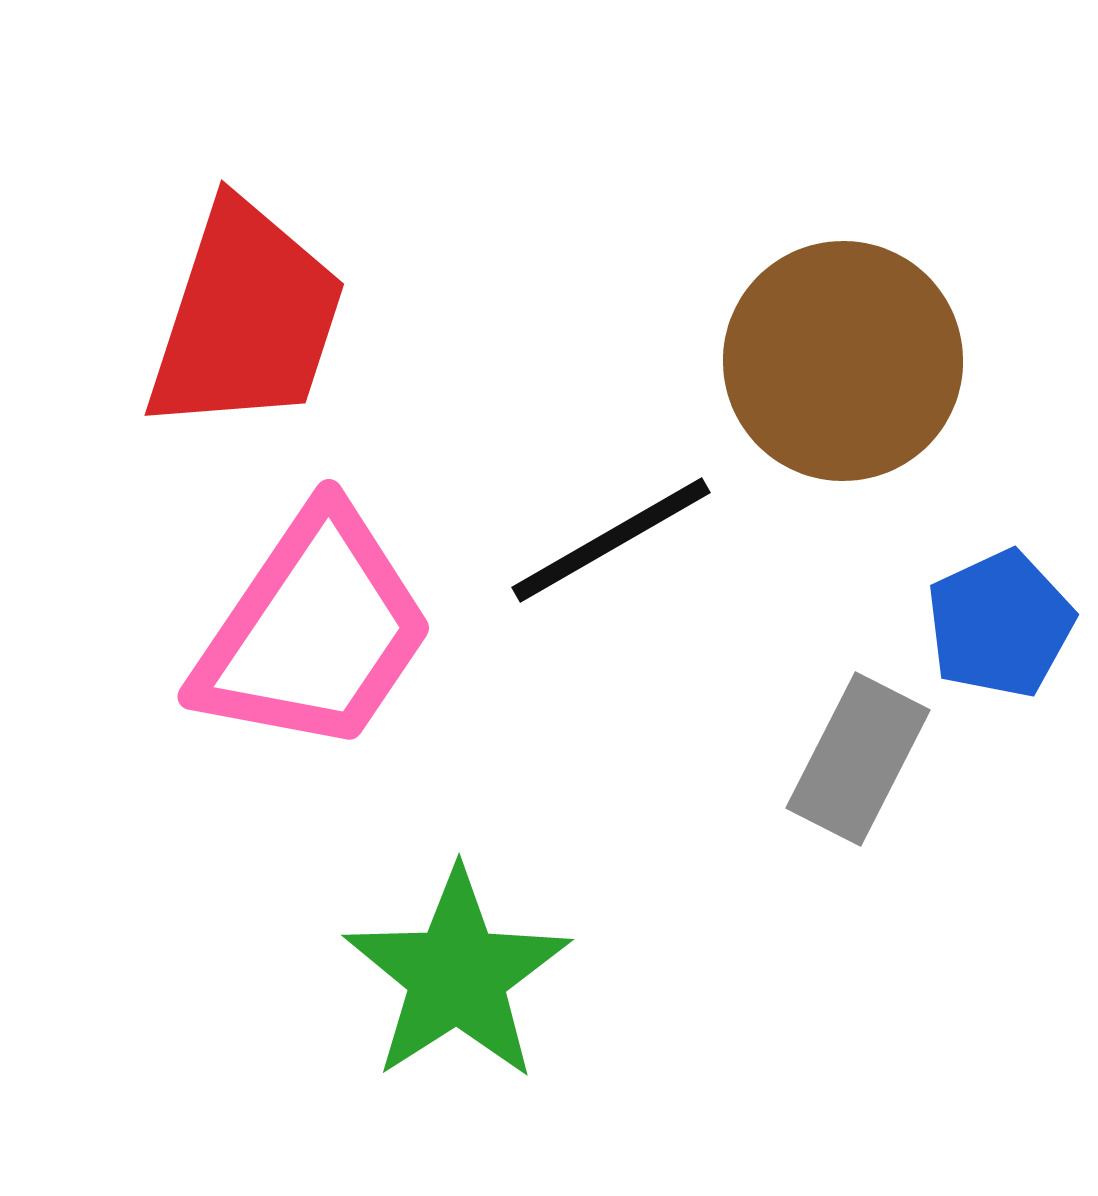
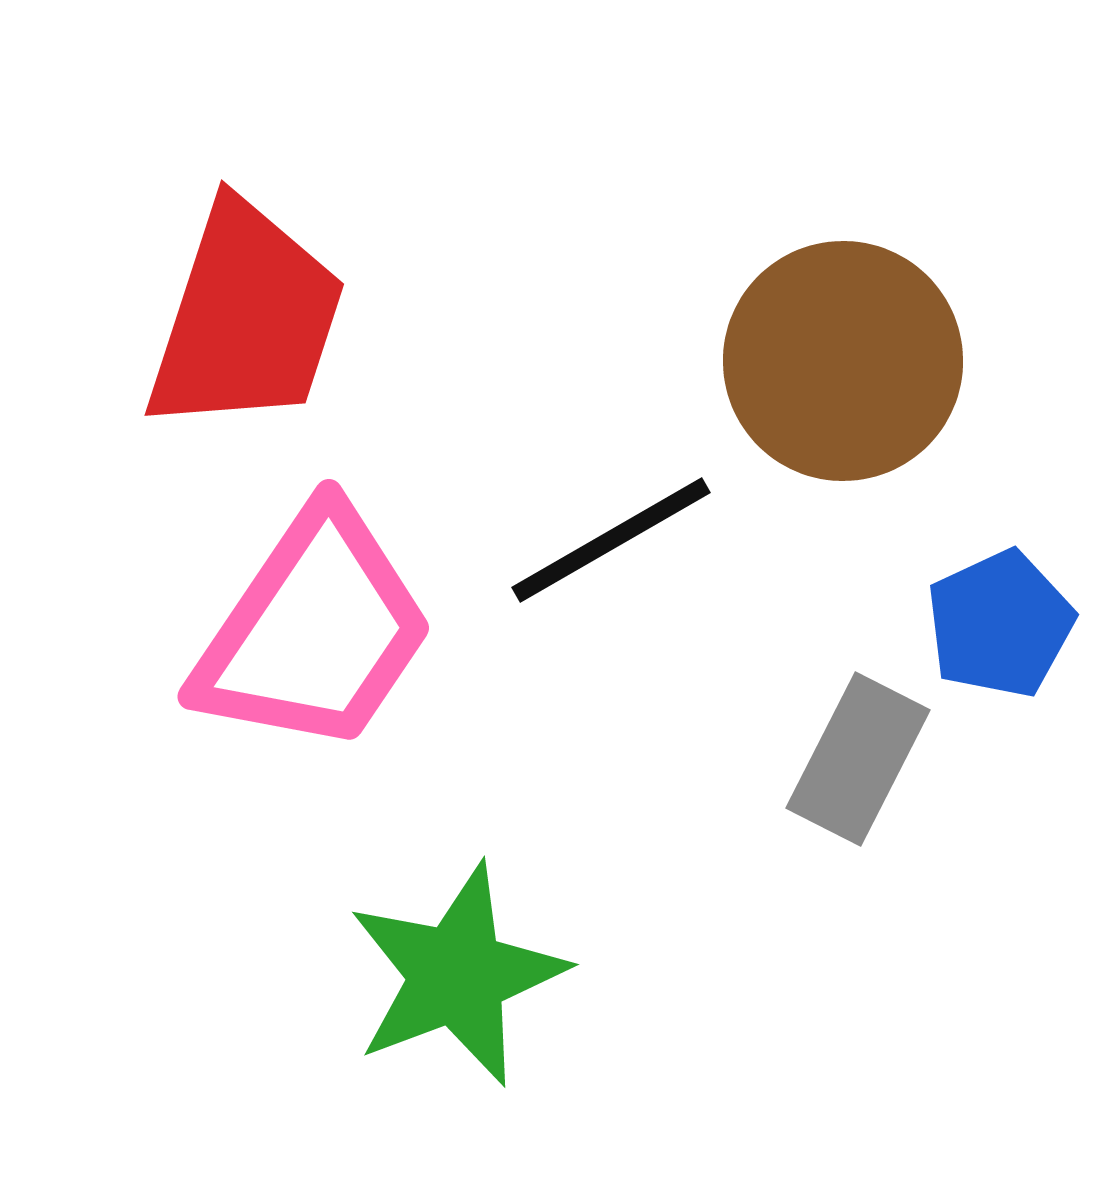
green star: rotated 12 degrees clockwise
